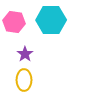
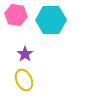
pink hexagon: moved 2 px right, 7 px up
yellow ellipse: rotated 25 degrees counterclockwise
